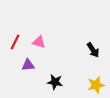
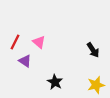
pink triangle: rotated 24 degrees clockwise
purple triangle: moved 3 px left, 4 px up; rotated 40 degrees clockwise
black star: rotated 21 degrees clockwise
